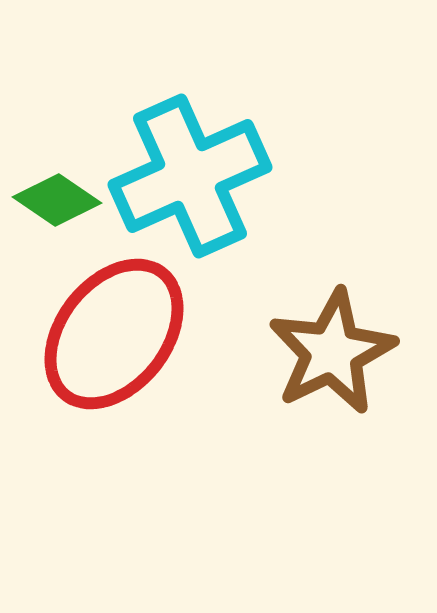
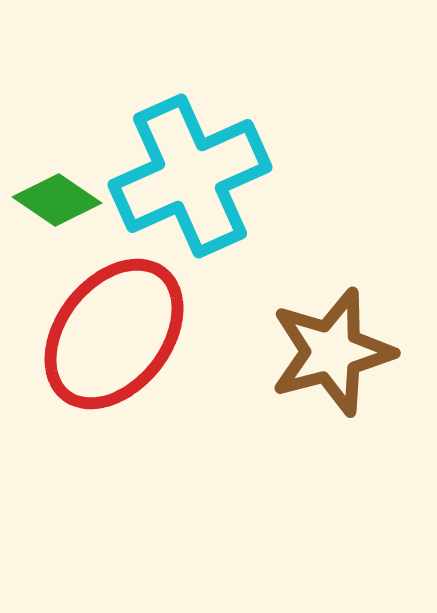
brown star: rotated 11 degrees clockwise
